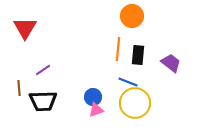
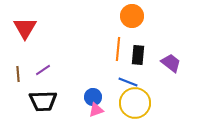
brown line: moved 1 px left, 14 px up
